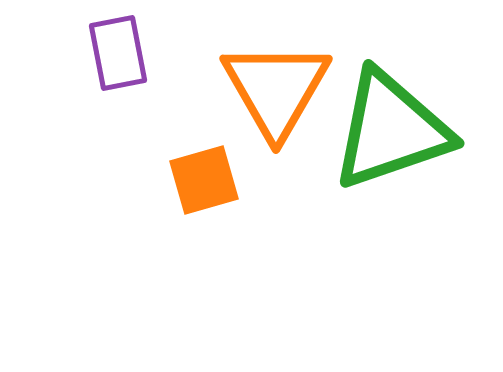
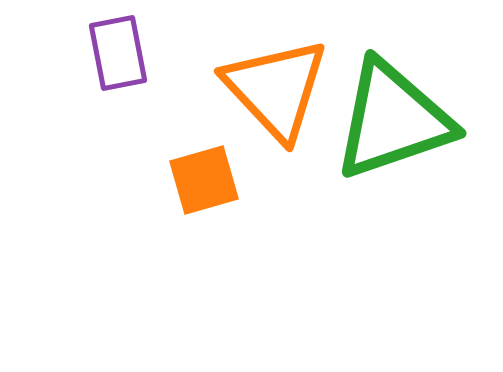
orange triangle: rotated 13 degrees counterclockwise
green triangle: moved 2 px right, 10 px up
